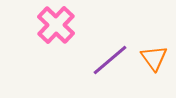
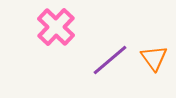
pink cross: moved 2 px down
